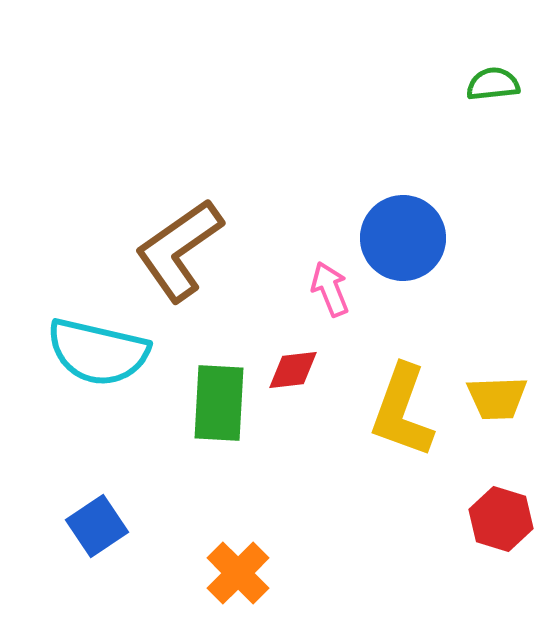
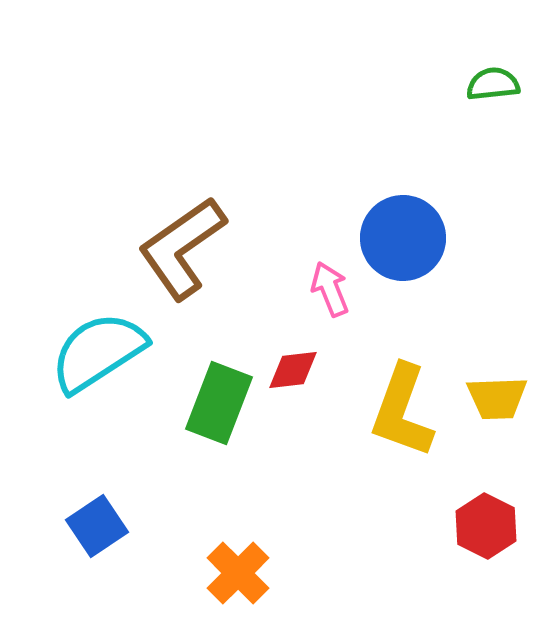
brown L-shape: moved 3 px right, 2 px up
cyan semicircle: rotated 134 degrees clockwise
green rectangle: rotated 18 degrees clockwise
red hexagon: moved 15 px left, 7 px down; rotated 10 degrees clockwise
